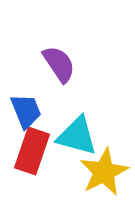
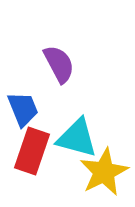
purple semicircle: rotated 6 degrees clockwise
blue trapezoid: moved 3 px left, 2 px up
cyan triangle: moved 2 px down
